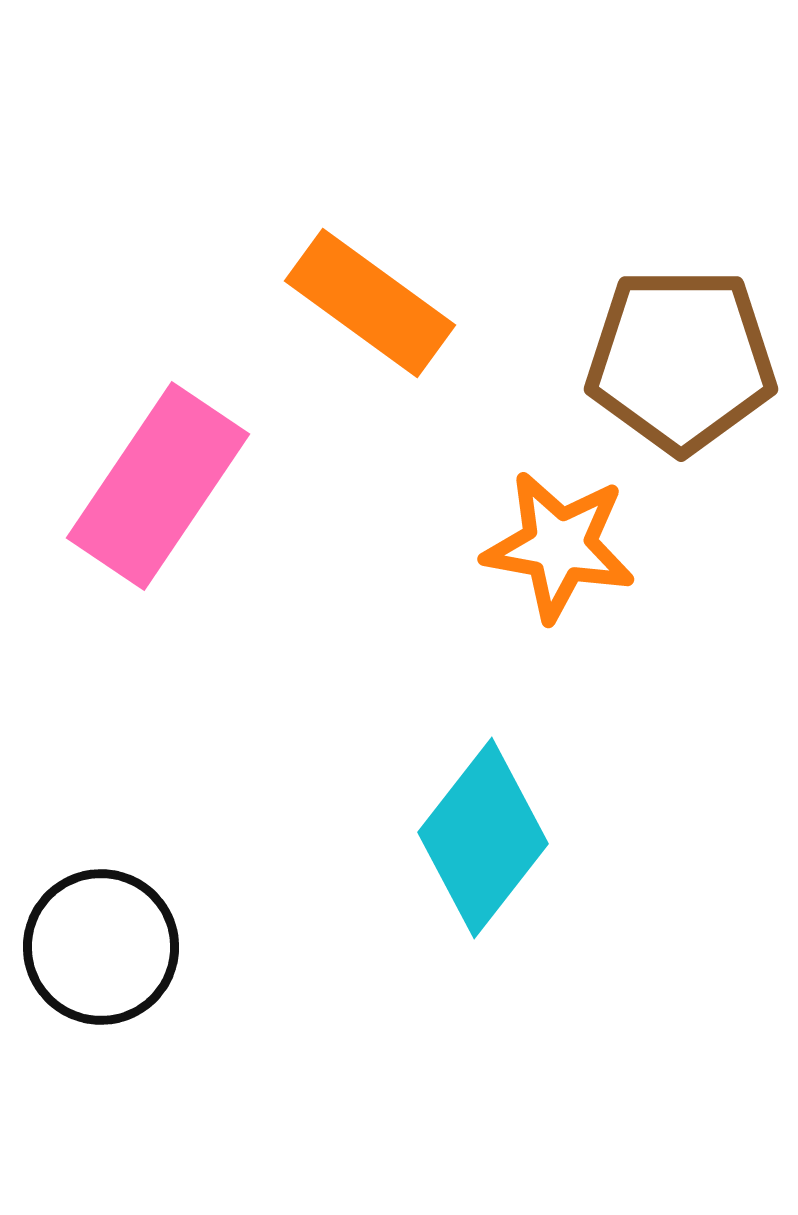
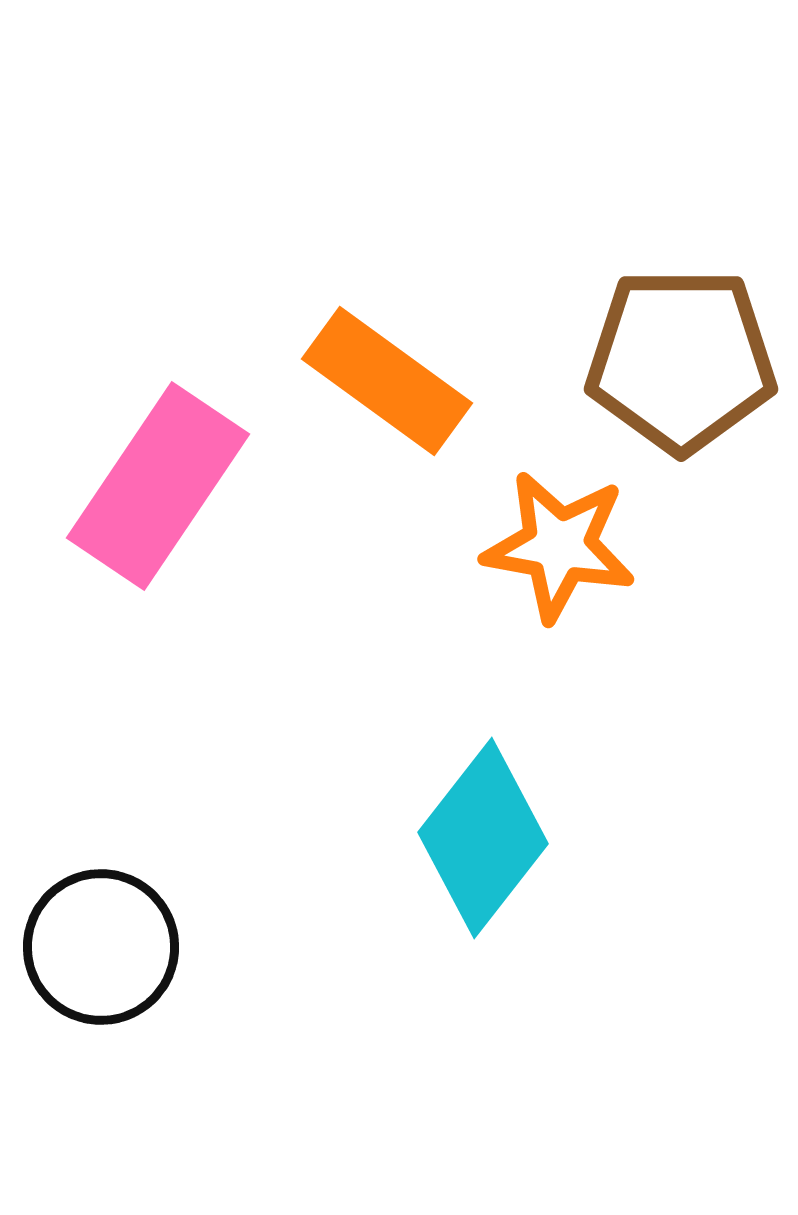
orange rectangle: moved 17 px right, 78 px down
